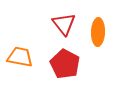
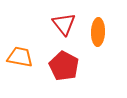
red pentagon: moved 1 px left, 2 px down
